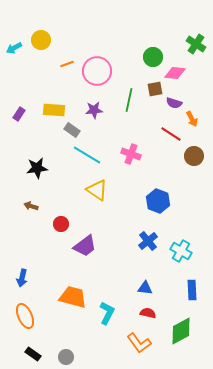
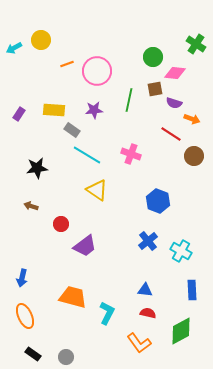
orange arrow: rotated 42 degrees counterclockwise
blue triangle: moved 2 px down
